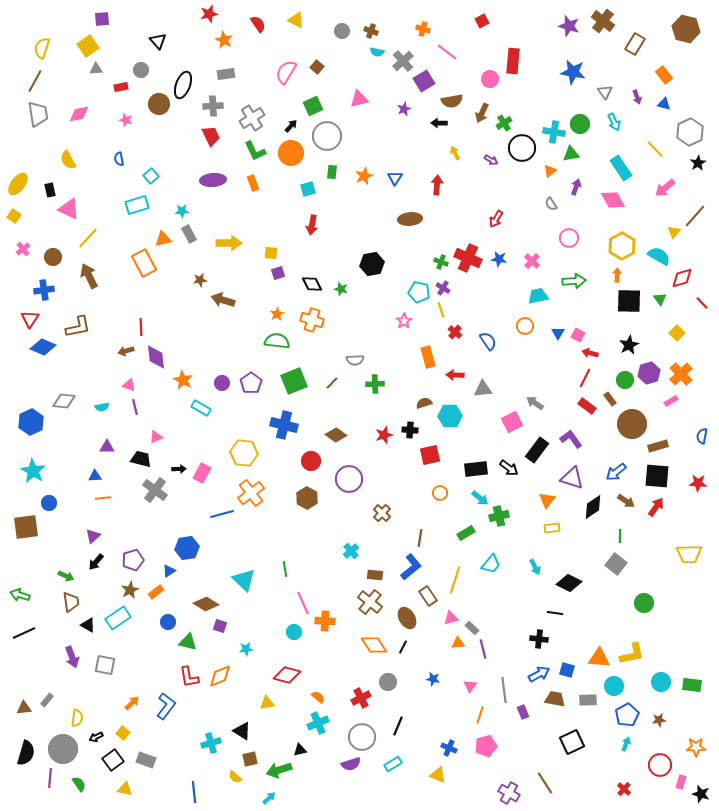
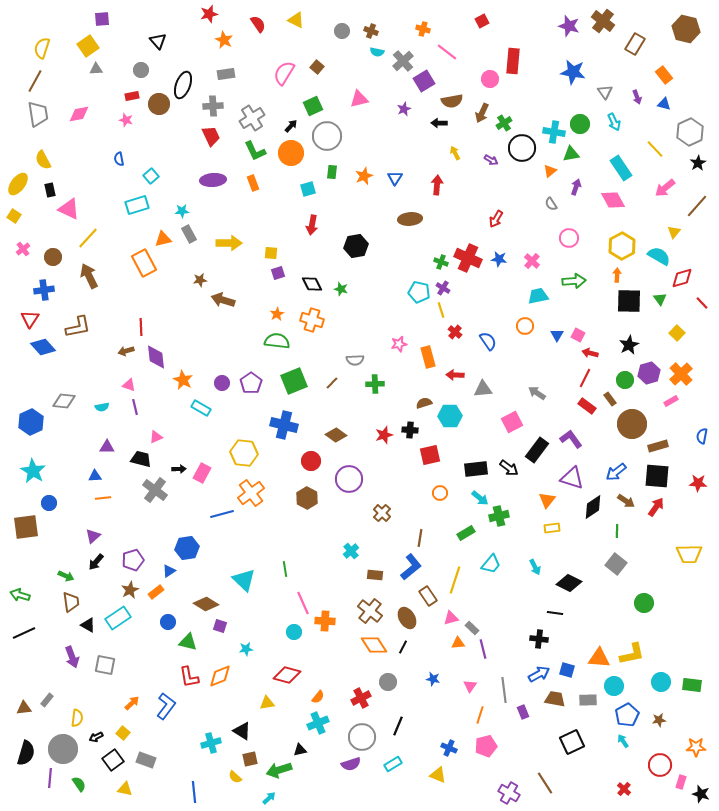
pink semicircle at (286, 72): moved 2 px left, 1 px down
red rectangle at (121, 87): moved 11 px right, 9 px down
yellow semicircle at (68, 160): moved 25 px left
brown line at (695, 216): moved 2 px right, 10 px up
black hexagon at (372, 264): moved 16 px left, 18 px up
pink star at (404, 321): moved 5 px left, 23 px down; rotated 21 degrees clockwise
blue triangle at (558, 333): moved 1 px left, 2 px down
blue diamond at (43, 347): rotated 25 degrees clockwise
gray arrow at (535, 403): moved 2 px right, 10 px up
green line at (620, 536): moved 3 px left, 5 px up
brown cross at (370, 602): moved 9 px down
orange semicircle at (318, 697): rotated 88 degrees clockwise
cyan arrow at (626, 744): moved 3 px left, 3 px up; rotated 56 degrees counterclockwise
